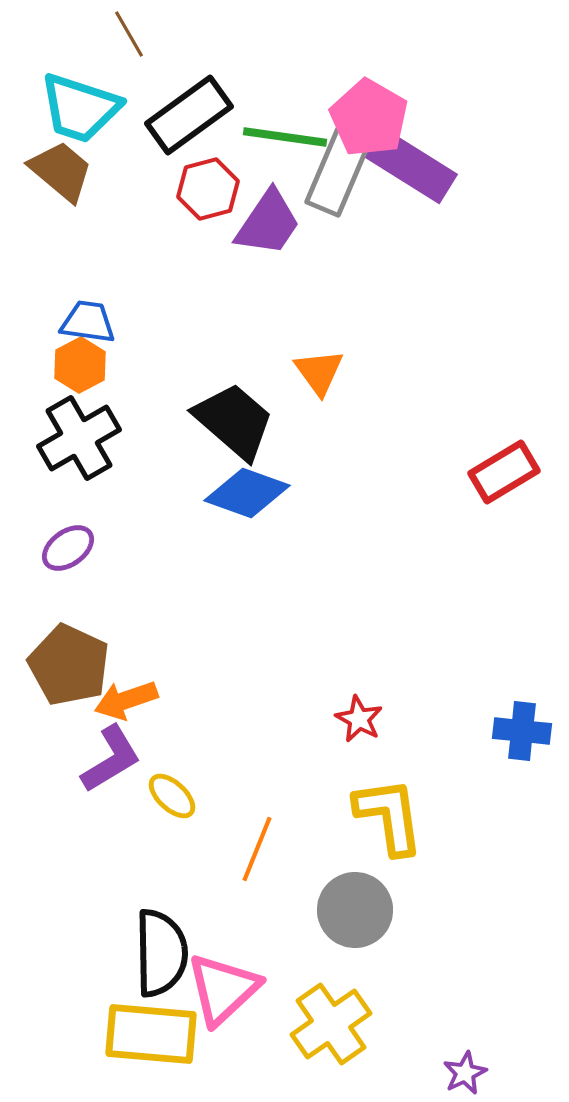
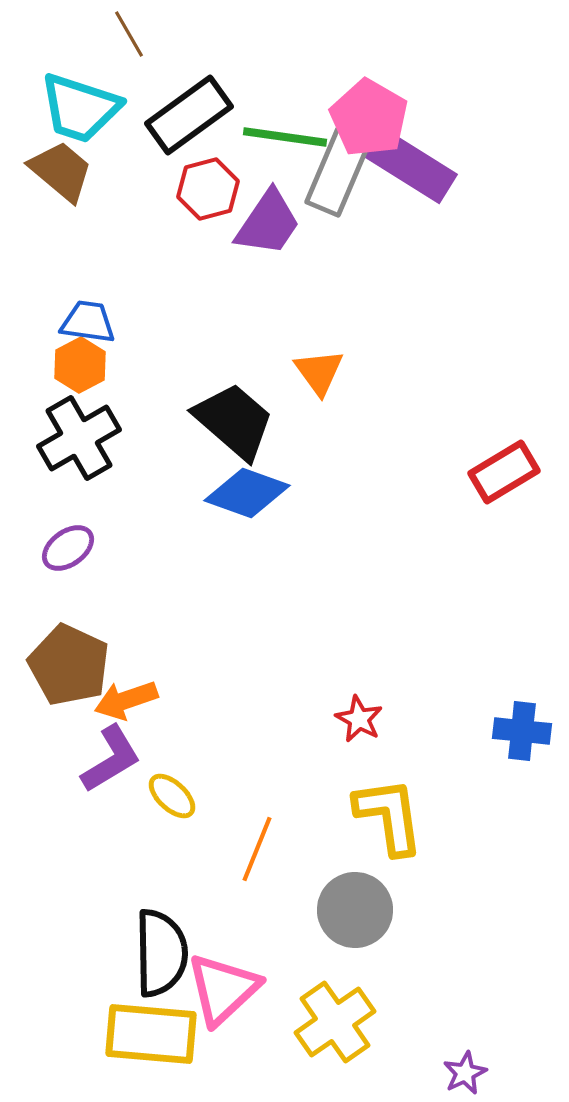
yellow cross: moved 4 px right, 2 px up
